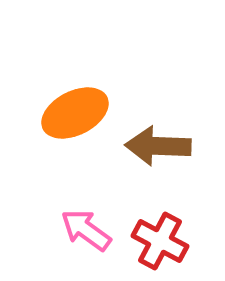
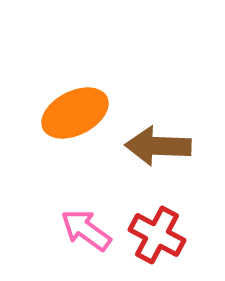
red cross: moved 3 px left, 6 px up
